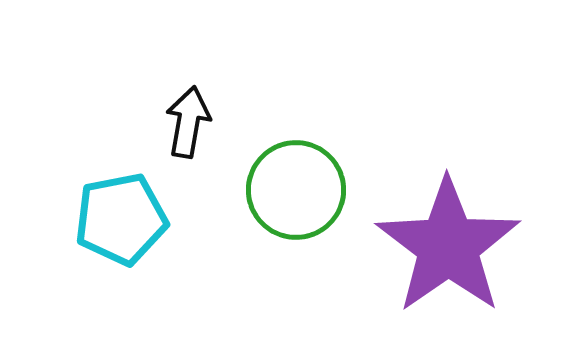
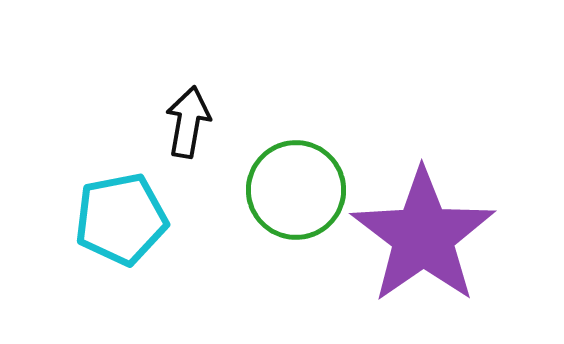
purple star: moved 25 px left, 10 px up
